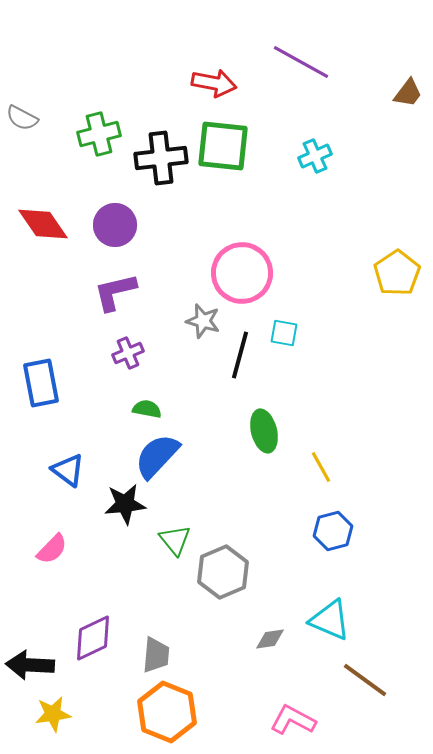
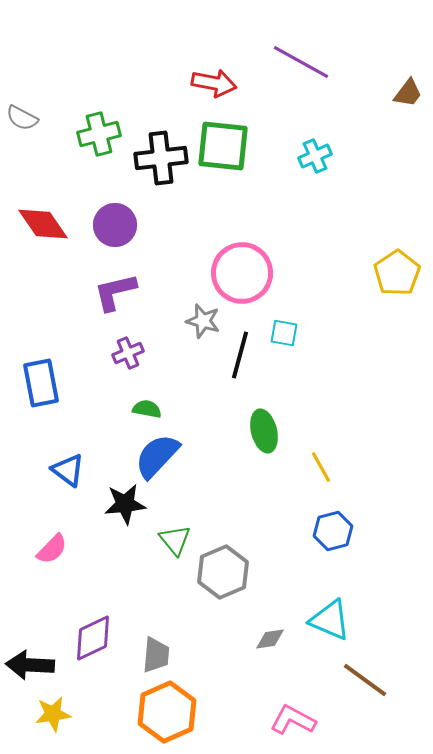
orange hexagon: rotated 14 degrees clockwise
